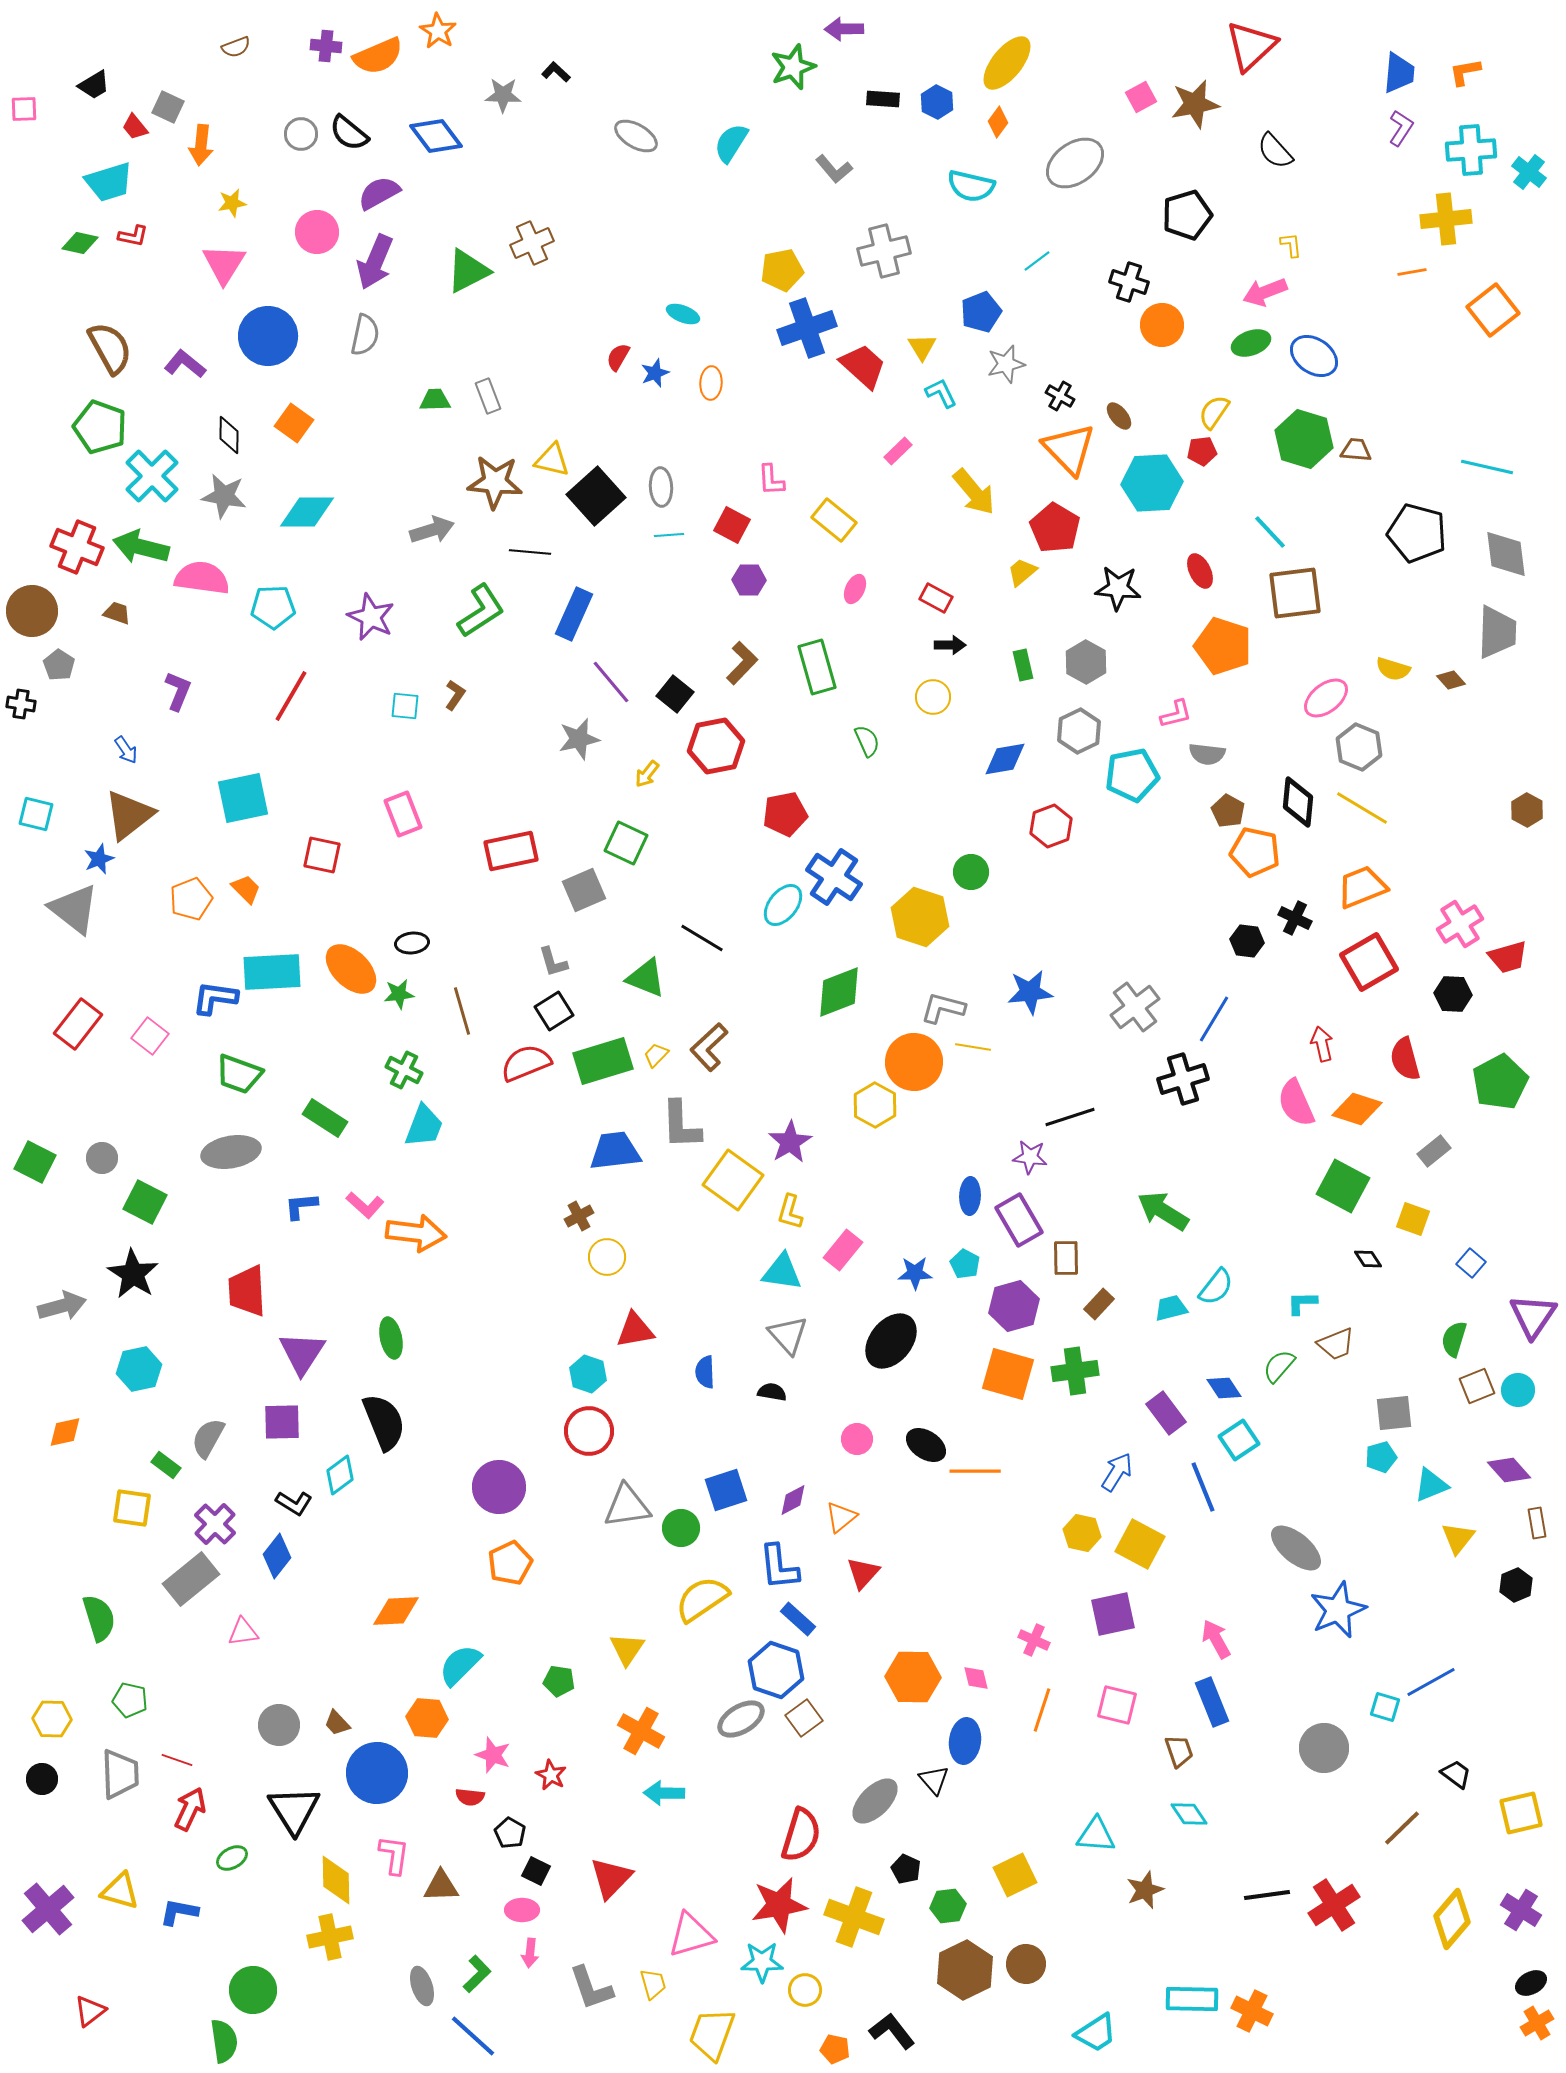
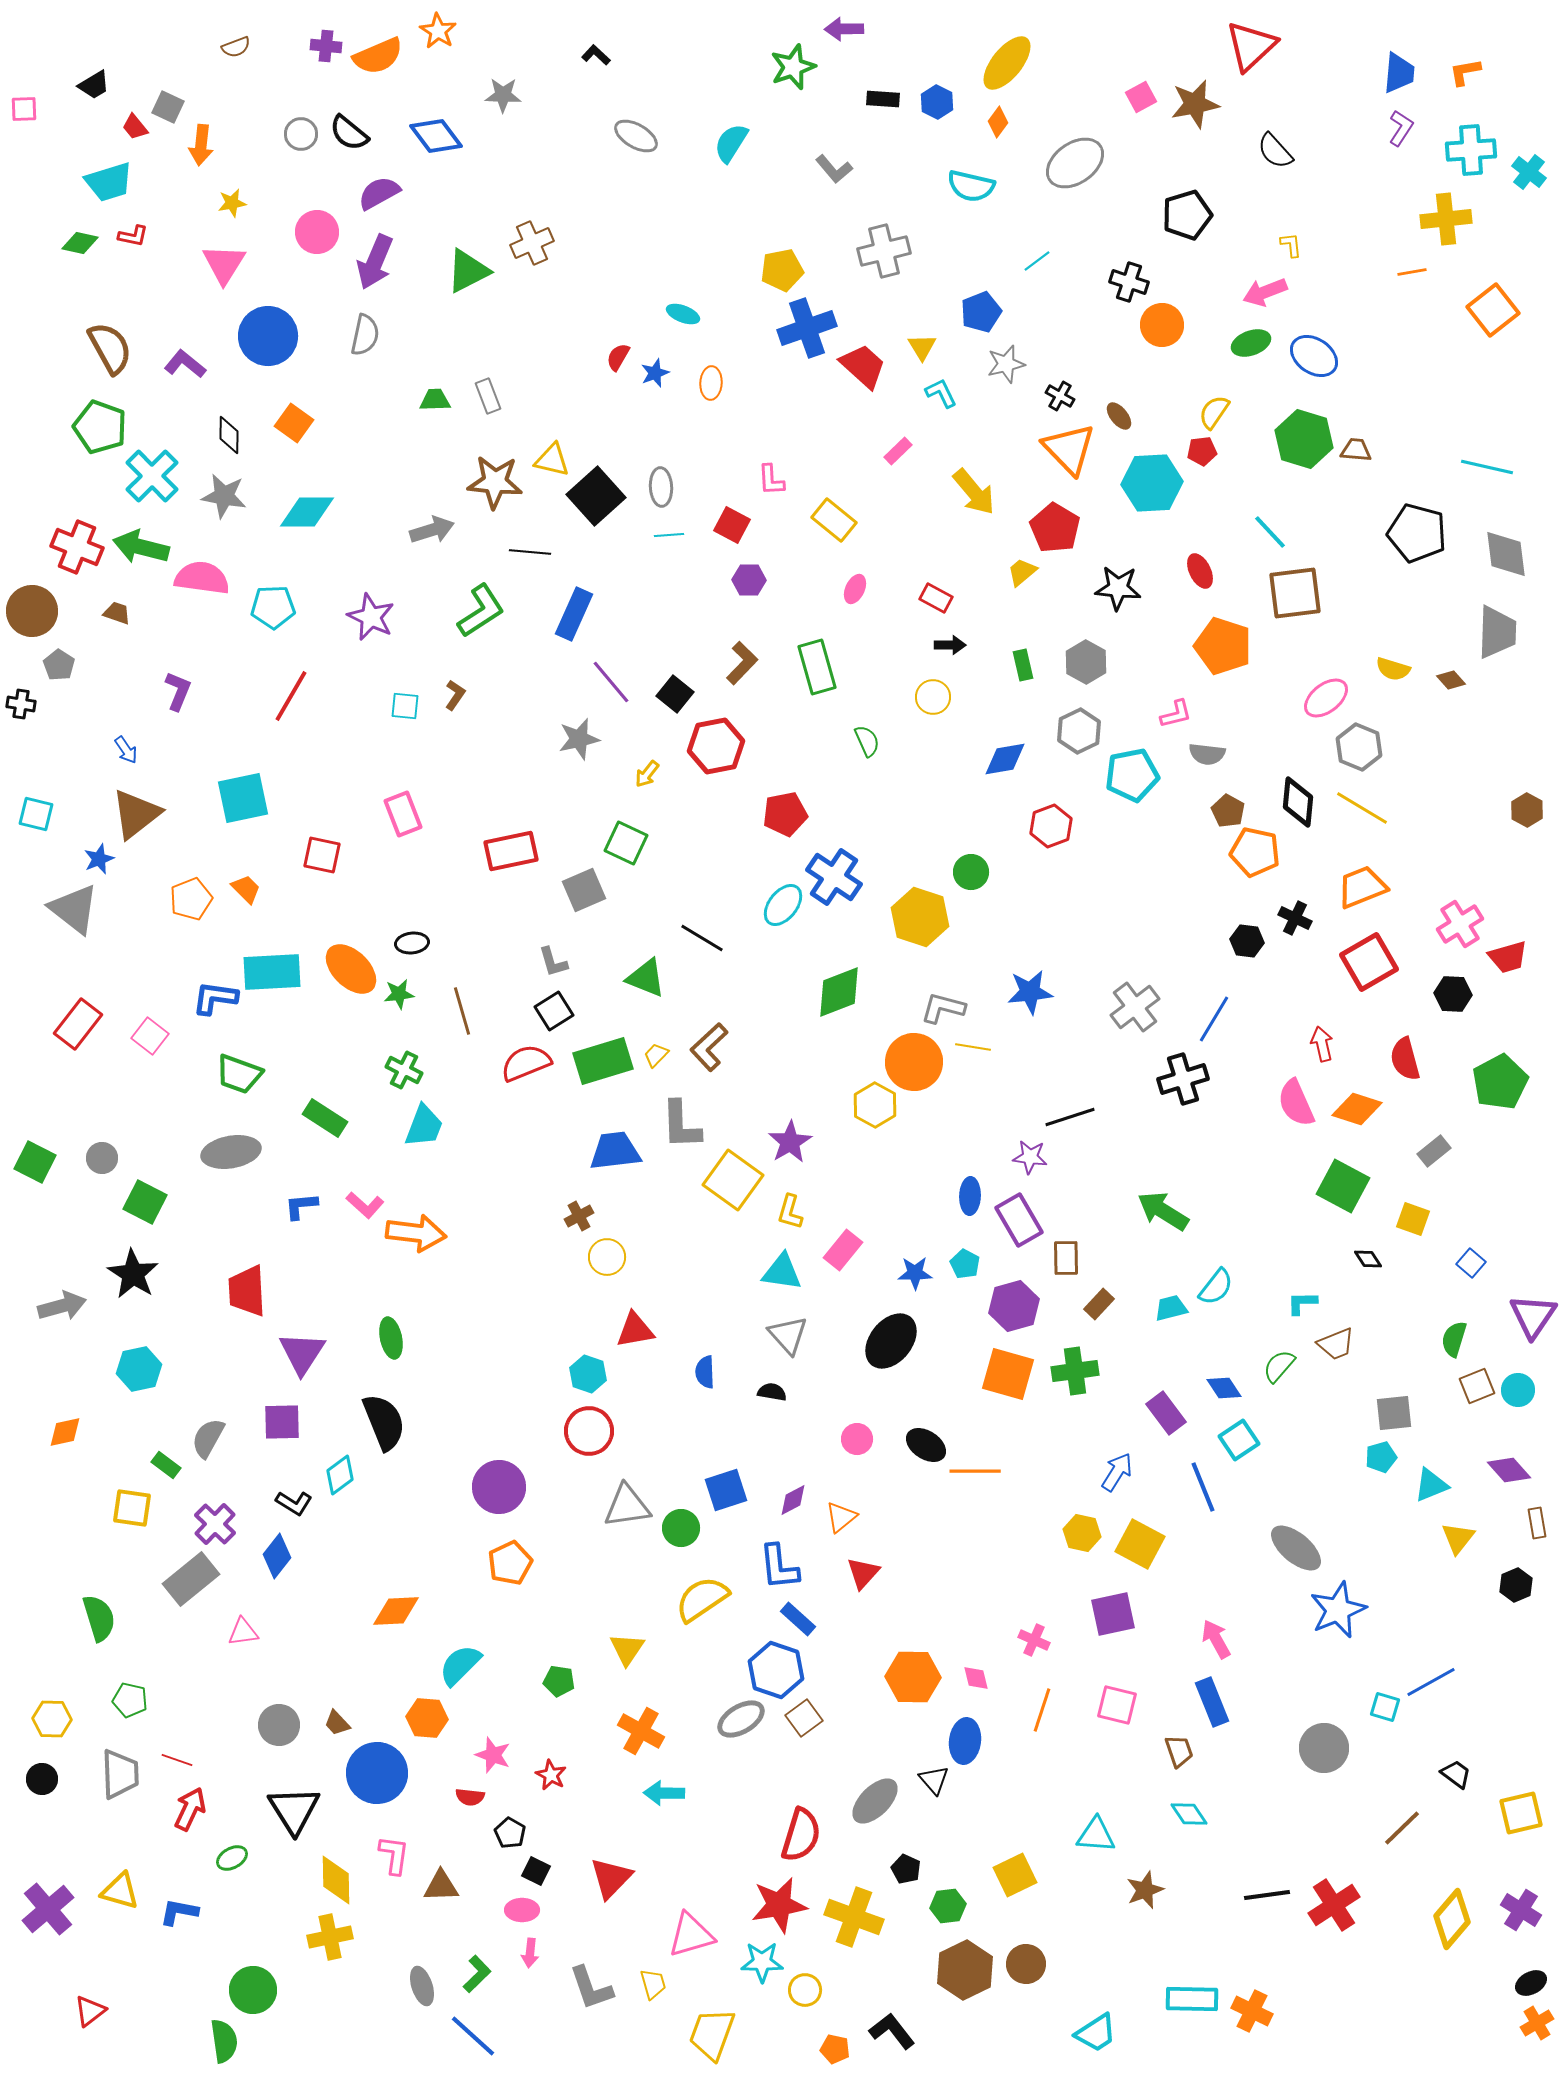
black L-shape at (556, 72): moved 40 px right, 17 px up
brown triangle at (129, 815): moved 7 px right, 1 px up
